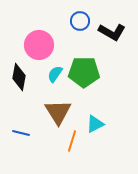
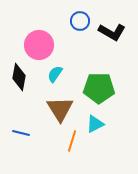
green pentagon: moved 15 px right, 16 px down
brown triangle: moved 2 px right, 3 px up
